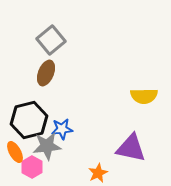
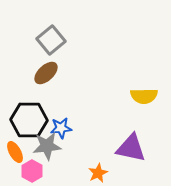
brown ellipse: rotated 25 degrees clockwise
black hexagon: rotated 15 degrees clockwise
blue star: moved 1 px left, 1 px up
pink hexagon: moved 4 px down
